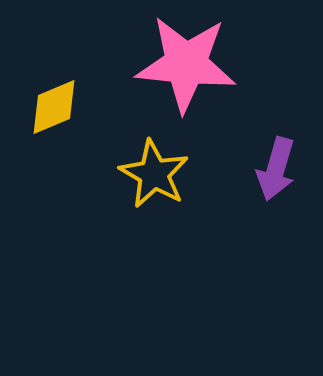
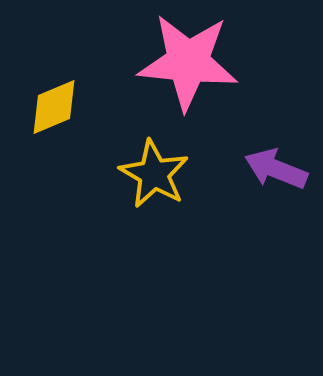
pink star: moved 2 px right, 2 px up
purple arrow: rotated 96 degrees clockwise
